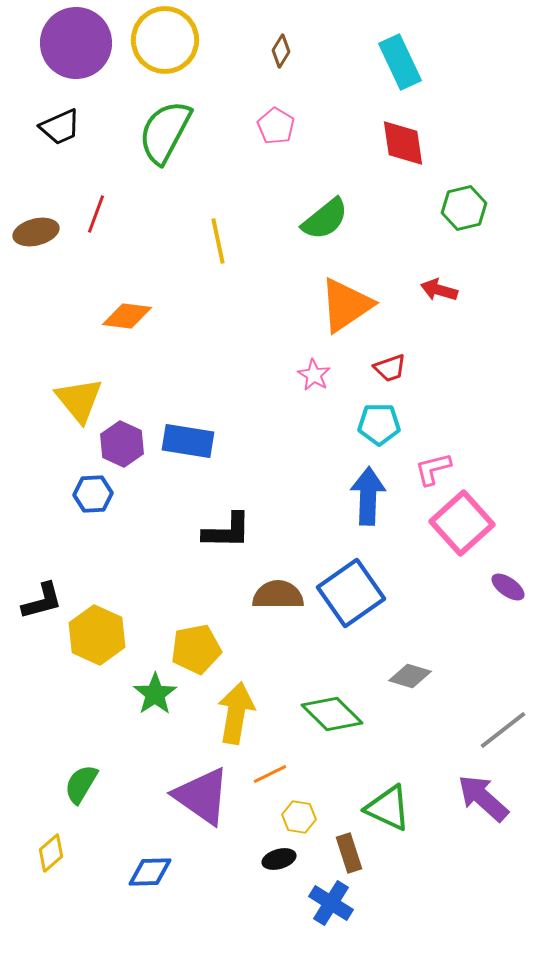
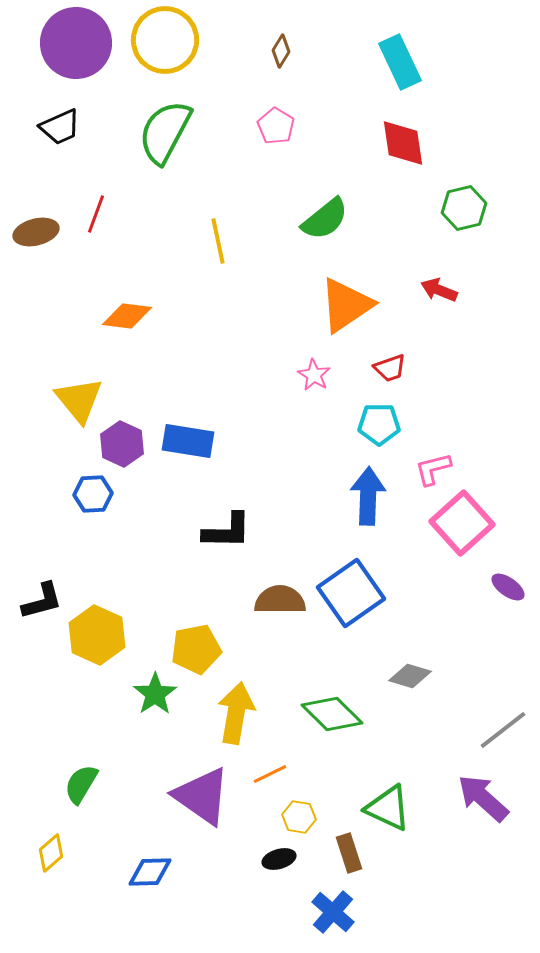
red arrow at (439, 290): rotated 6 degrees clockwise
brown semicircle at (278, 595): moved 2 px right, 5 px down
blue cross at (331, 903): moved 2 px right, 9 px down; rotated 9 degrees clockwise
